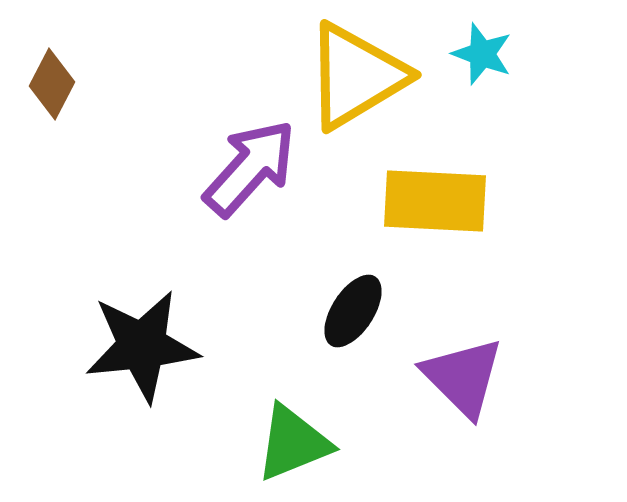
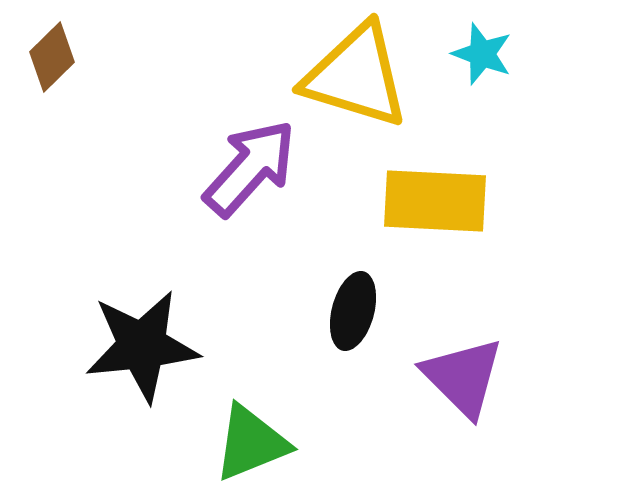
yellow triangle: rotated 48 degrees clockwise
brown diamond: moved 27 px up; rotated 18 degrees clockwise
black ellipse: rotated 18 degrees counterclockwise
green triangle: moved 42 px left
